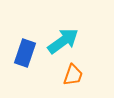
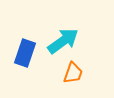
orange trapezoid: moved 2 px up
